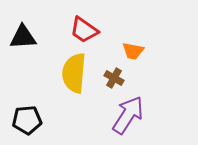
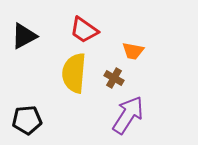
black triangle: moved 1 px right, 1 px up; rotated 24 degrees counterclockwise
